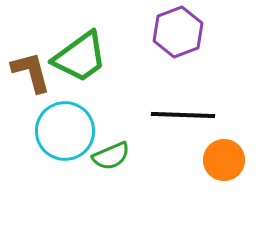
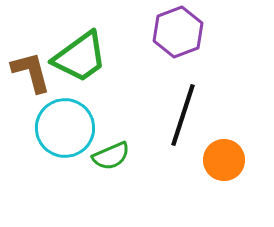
black line: rotated 74 degrees counterclockwise
cyan circle: moved 3 px up
